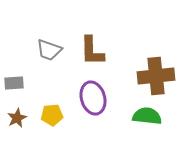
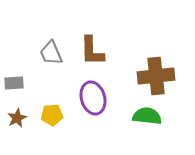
gray trapezoid: moved 2 px right, 3 px down; rotated 48 degrees clockwise
